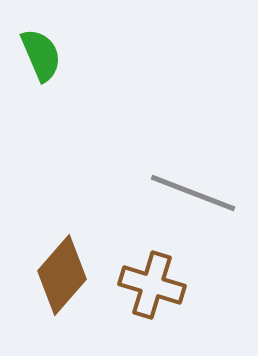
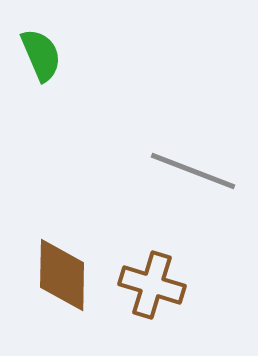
gray line: moved 22 px up
brown diamond: rotated 40 degrees counterclockwise
